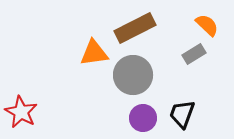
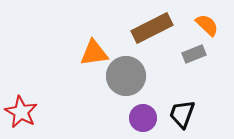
brown rectangle: moved 17 px right
gray rectangle: rotated 10 degrees clockwise
gray circle: moved 7 px left, 1 px down
